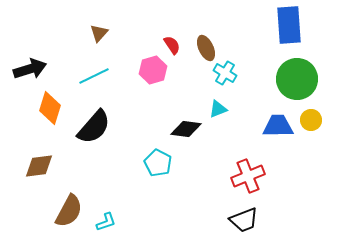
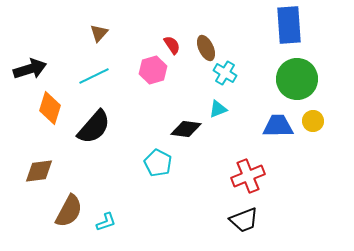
yellow circle: moved 2 px right, 1 px down
brown diamond: moved 5 px down
